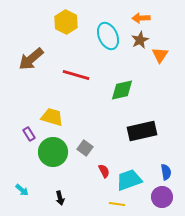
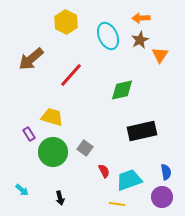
red line: moved 5 px left; rotated 64 degrees counterclockwise
